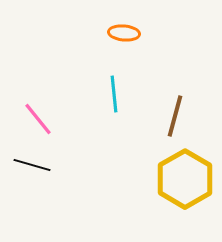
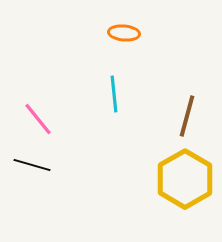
brown line: moved 12 px right
